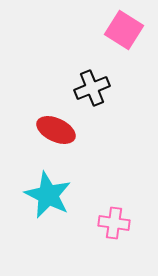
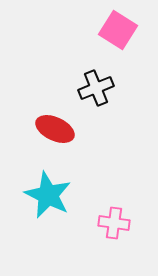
pink square: moved 6 px left
black cross: moved 4 px right
red ellipse: moved 1 px left, 1 px up
